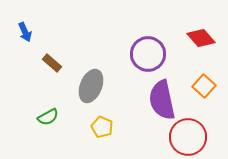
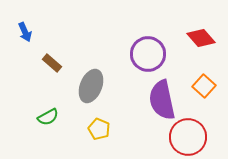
yellow pentagon: moved 3 px left, 2 px down
